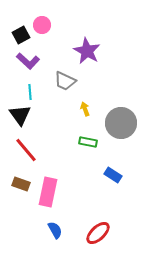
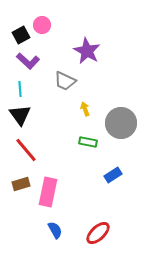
cyan line: moved 10 px left, 3 px up
blue rectangle: rotated 66 degrees counterclockwise
brown rectangle: rotated 36 degrees counterclockwise
